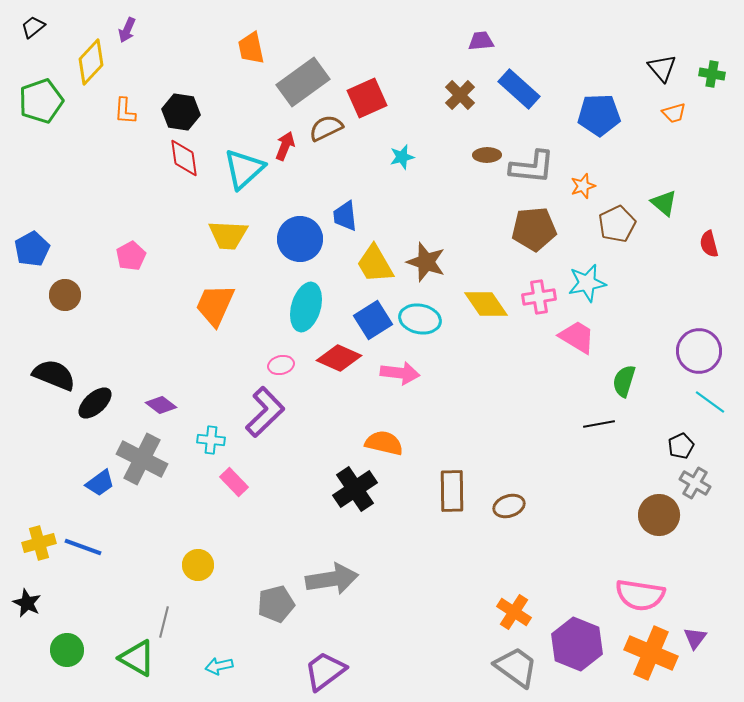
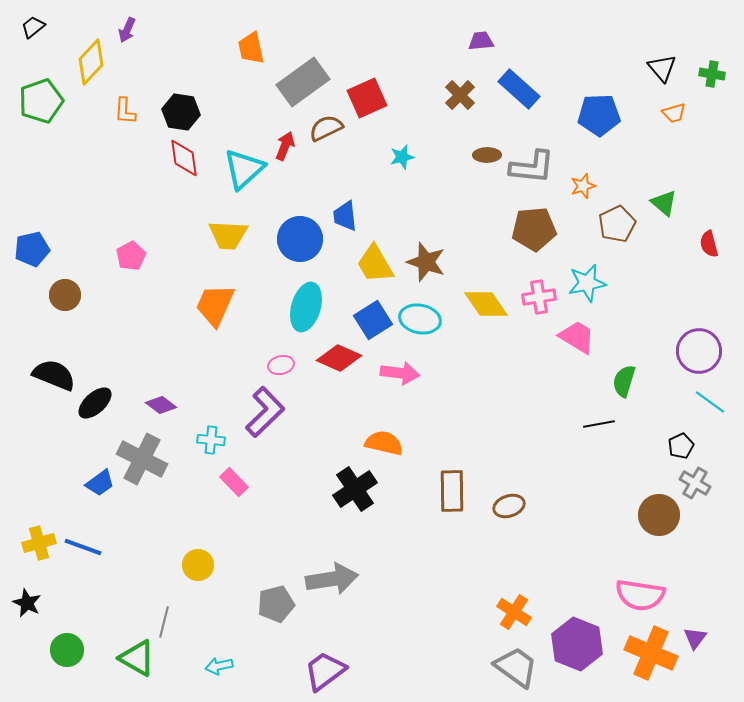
blue pentagon at (32, 249): rotated 16 degrees clockwise
